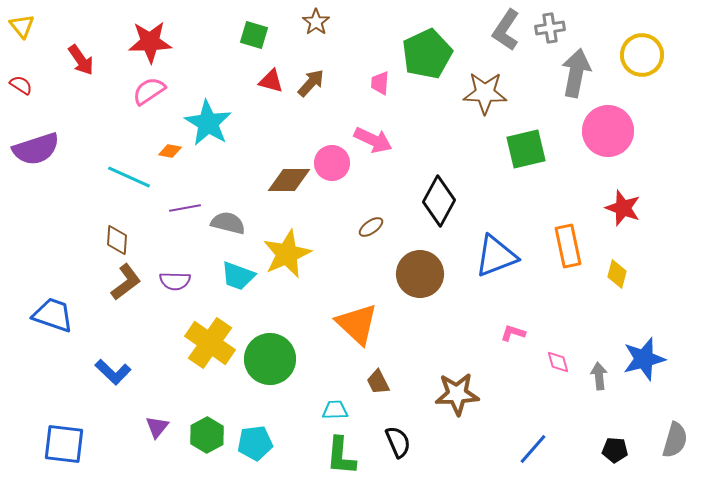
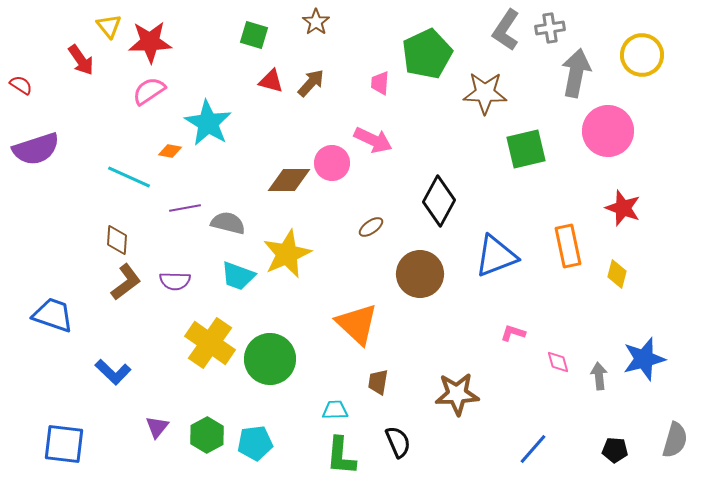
yellow triangle at (22, 26): moved 87 px right
brown trapezoid at (378, 382): rotated 36 degrees clockwise
